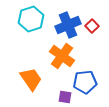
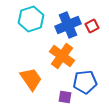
red square: rotated 16 degrees clockwise
